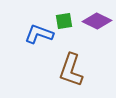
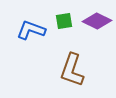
blue L-shape: moved 8 px left, 4 px up
brown L-shape: moved 1 px right
